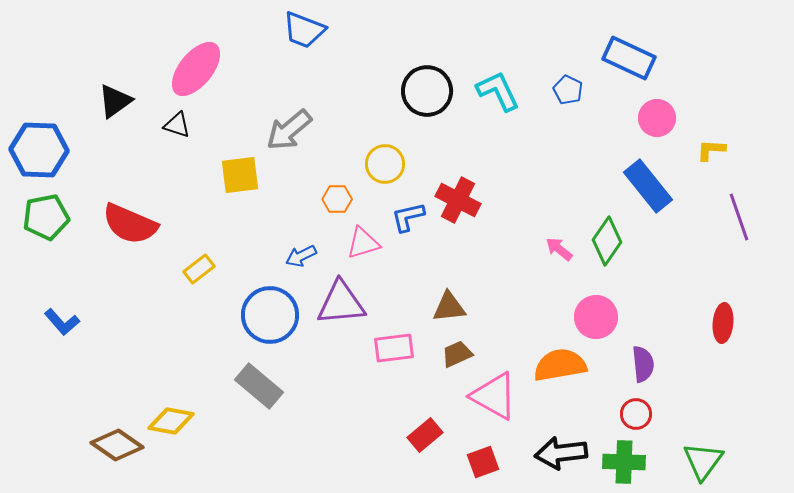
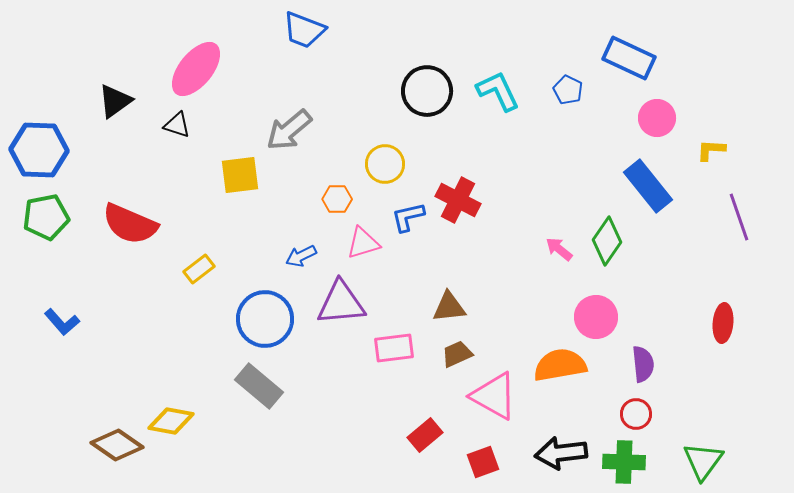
blue circle at (270, 315): moved 5 px left, 4 px down
